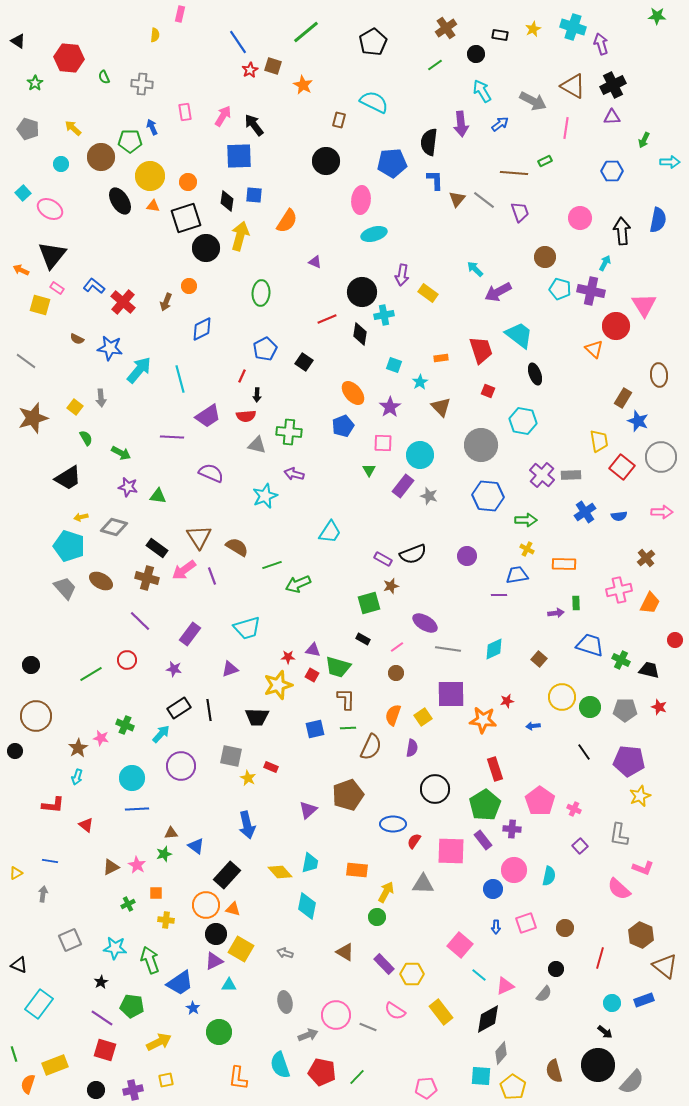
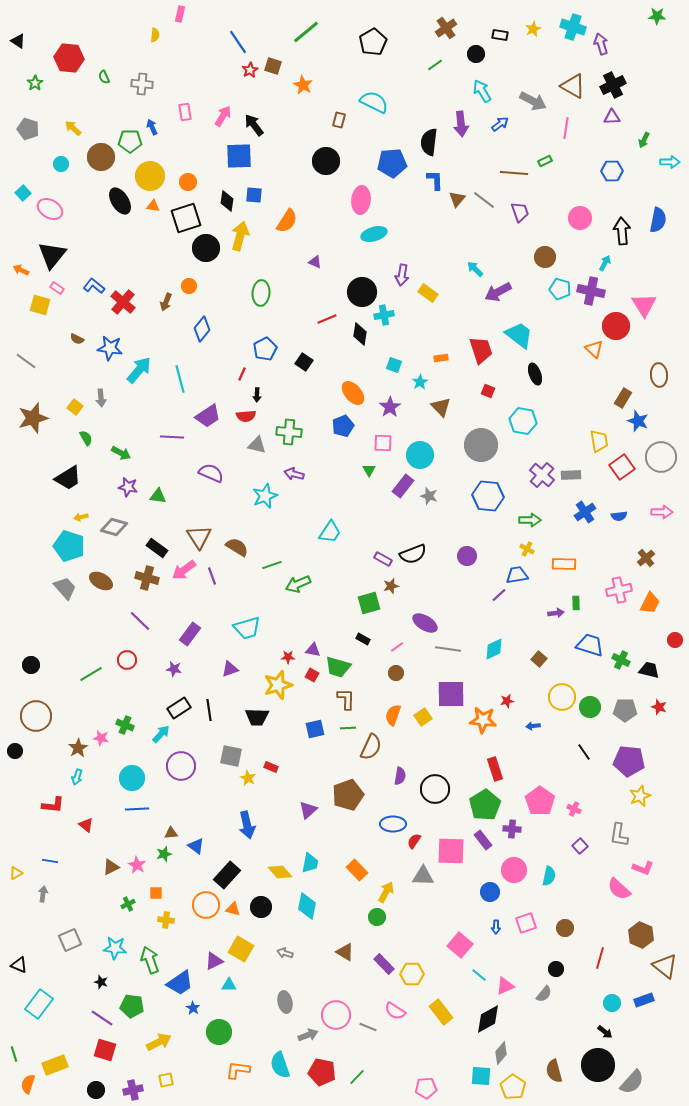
blue diamond at (202, 329): rotated 25 degrees counterclockwise
red line at (242, 376): moved 2 px up
red square at (622, 467): rotated 15 degrees clockwise
green arrow at (526, 520): moved 4 px right
purple line at (499, 595): rotated 42 degrees counterclockwise
purple semicircle at (412, 748): moved 12 px left, 28 px down
orange rectangle at (357, 870): rotated 40 degrees clockwise
gray triangle at (423, 884): moved 8 px up
blue circle at (493, 889): moved 3 px left, 3 px down
black circle at (216, 934): moved 45 px right, 27 px up
black star at (101, 982): rotated 24 degrees counterclockwise
orange L-shape at (238, 1078): moved 8 px up; rotated 90 degrees clockwise
